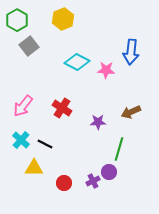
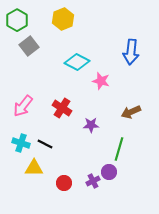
pink star: moved 5 px left, 11 px down; rotated 12 degrees clockwise
purple star: moved 7 px left, 3 px down
cyan cross: moved 3 px down; rotated 24 degrees counterclockwise
